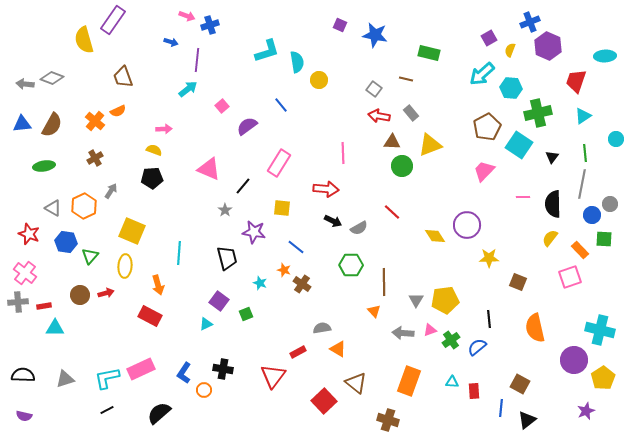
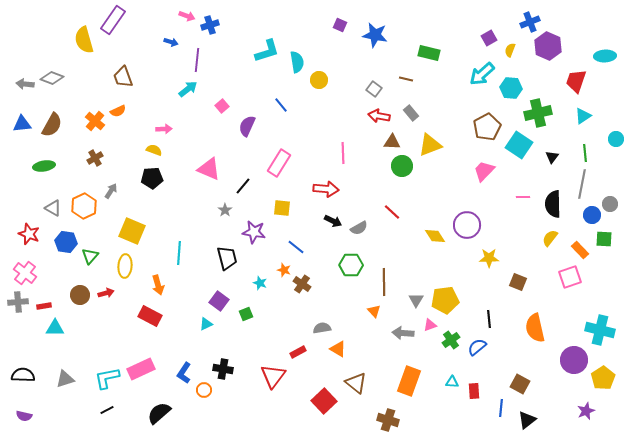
purple semicircle at (247, 126): rotated 30 degrees counterclockwise
pink triangle at (430, 330): moved 5 px up
